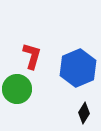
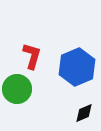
blue hexagon: moved 1 px left, 1 px up
black diamond: rotated 35 degrees clockwise
